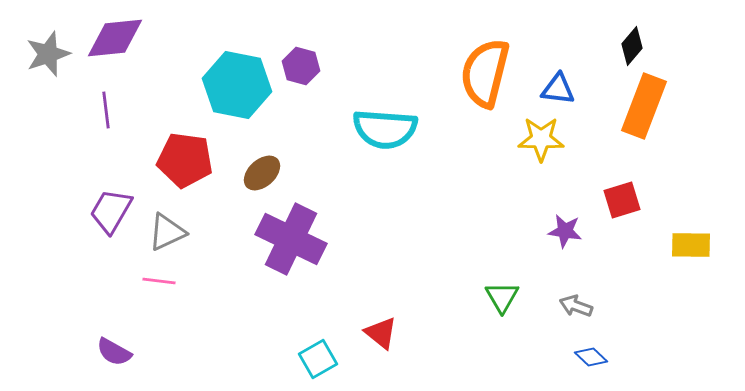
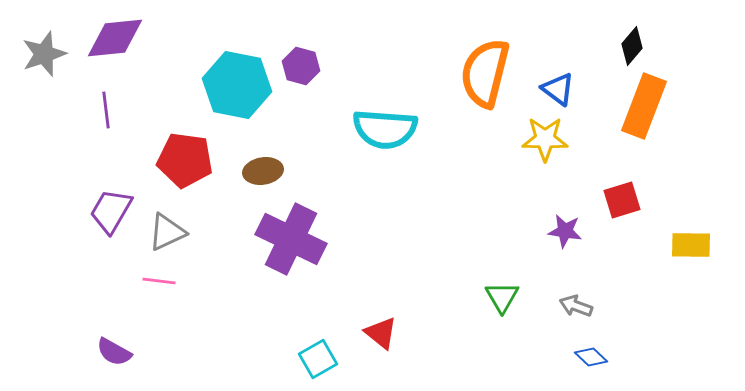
gray star: moved 4 px left
blue triangle: rotated 30 degrees clockwise
yellow star: moved 4 px right
brown ellipse: moved 1 px right, 2 px up; rotated 33 degrees clockwise
